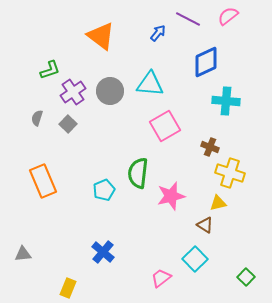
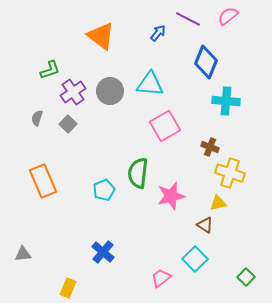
blue diamond: rotated 44 degrees counterclockwise
